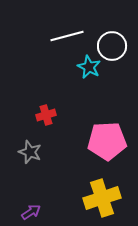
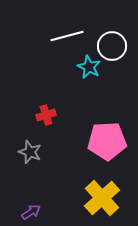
yellow cross: rotated 24 degrees counterclockwise
